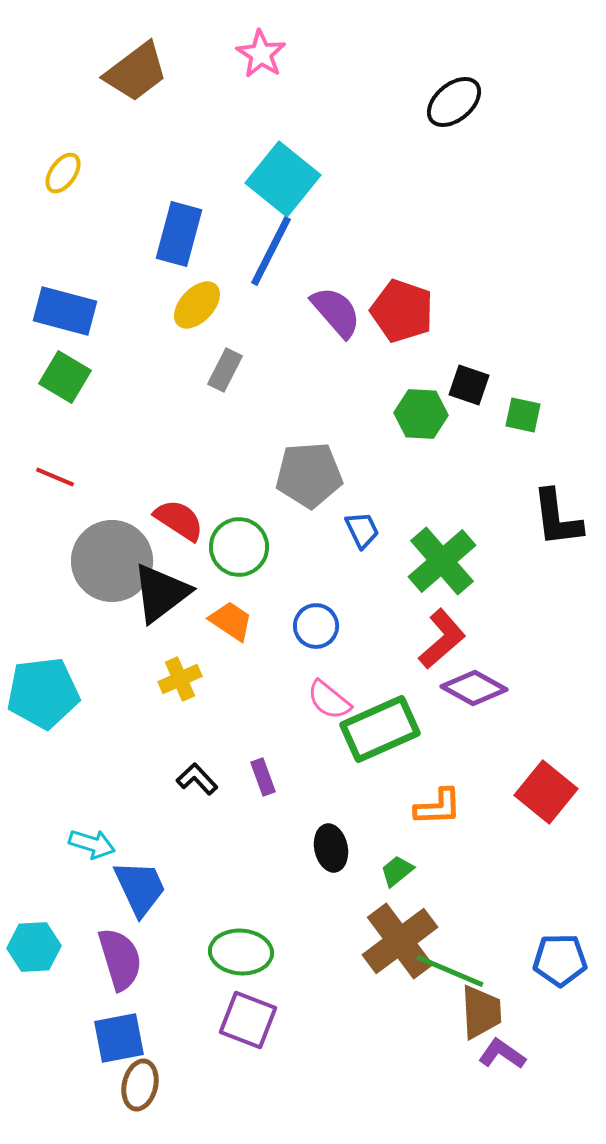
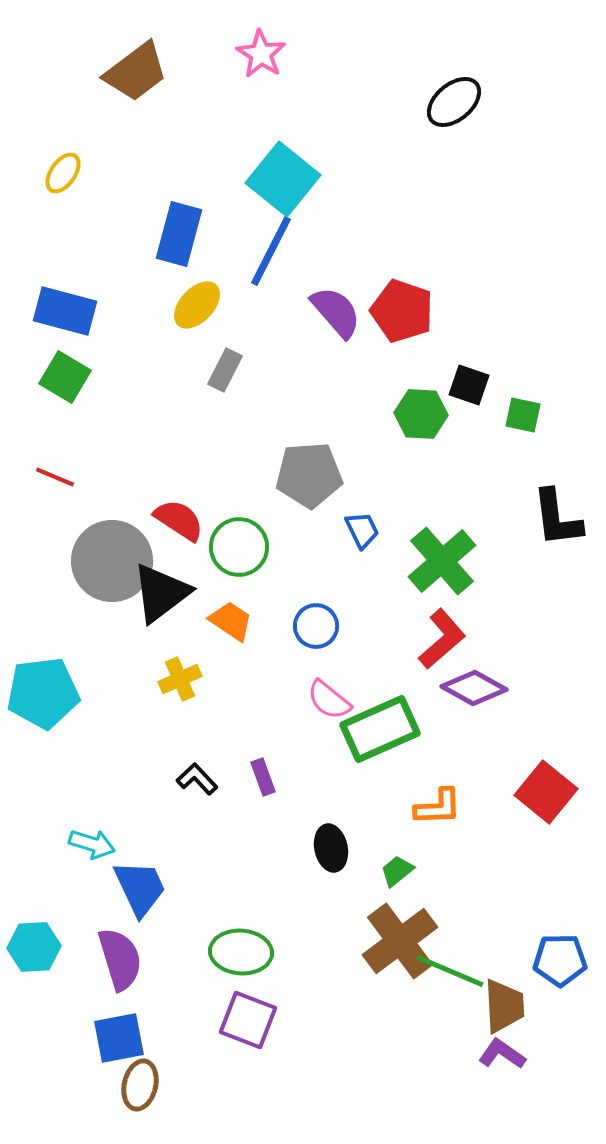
brown trapezoid at (481, 1012): moved 23 px right, 6 px up
